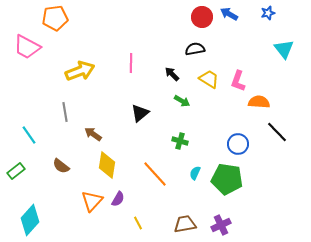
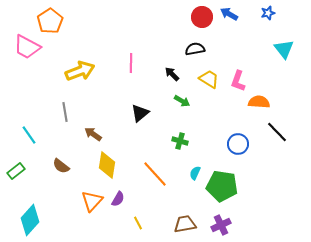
orange pentagon: moved 5 px left, 3 px down; rotated 25 degrees counterclockwise
green pentagon: moved 5 px left, 7 px down
